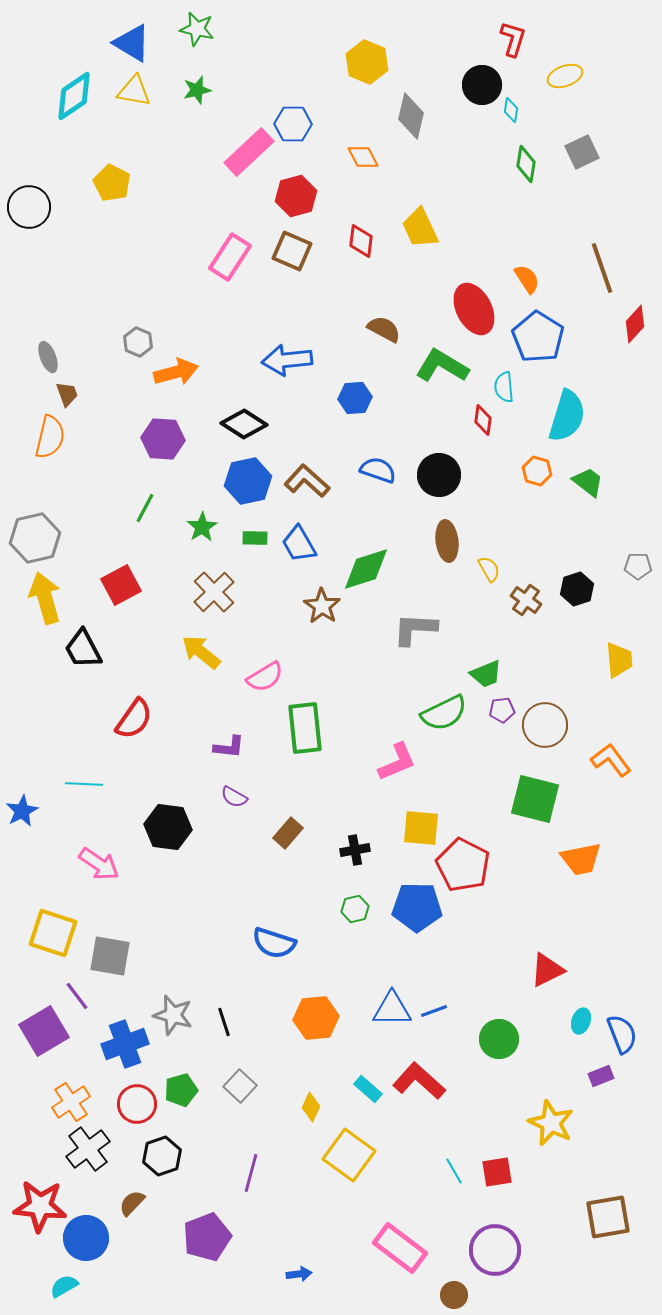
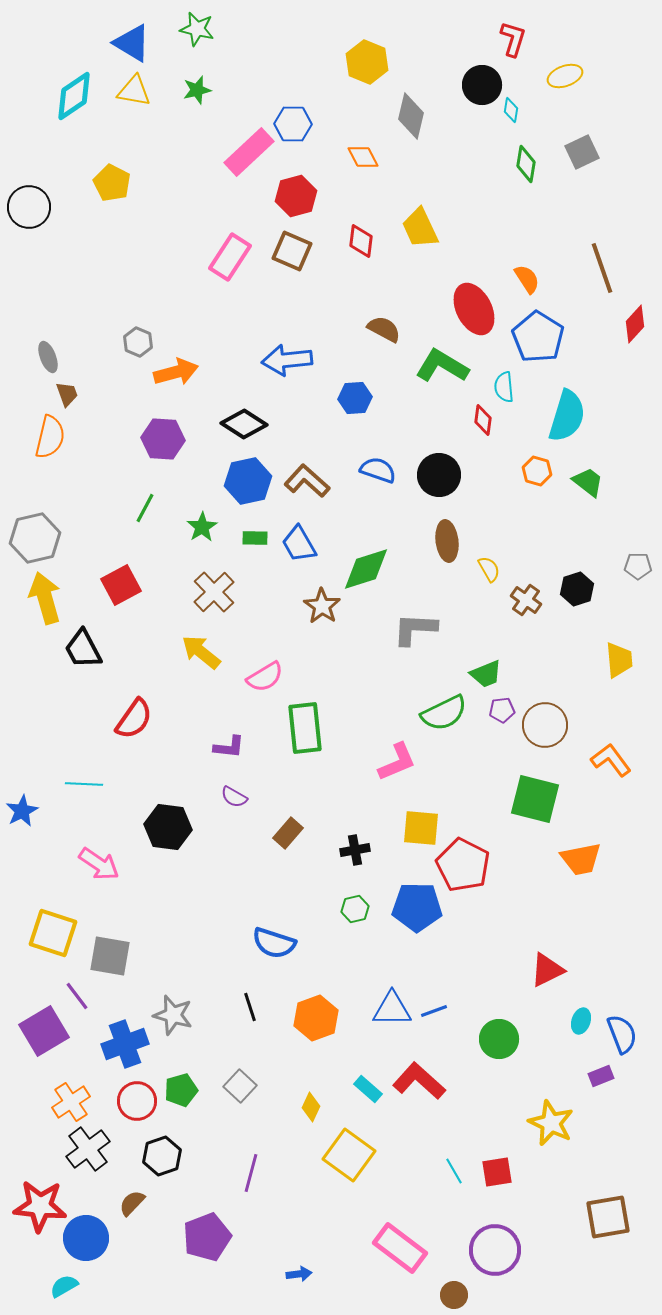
orange hexagon at (316, 1018): rotated 15 degrees counterclockwise
black line at (224, 1022): moved 26 px right, 15 px up
red circle at (137, 1104): moved 3 px up
